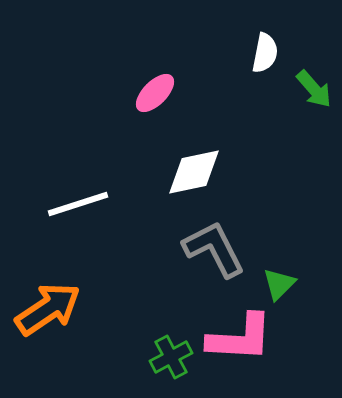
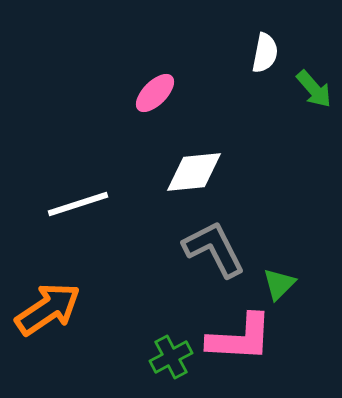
white diamond: rotated 6 degrees clockwise
